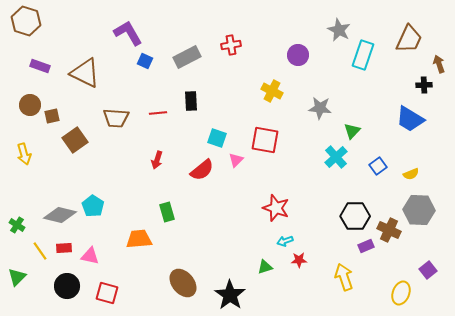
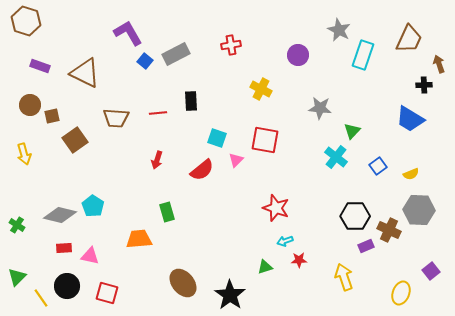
gray rectangle at (187, 57): moved 11 px left, 3 px up
blue square at (145, 61): rotated 14 degrees clockwise
yellow cross at (272, 91): moved 11 px left, 2 px up
cyan cross at (336, 157): rotated 10 degrees counterclockwise
yellow line at (40, 251): moved 1 px right, 47 px down
purple square at (428, 270): moved 3 px right, 1 px down
